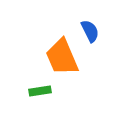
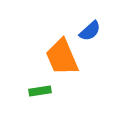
blue semicircle: rotated 75 degrees clockwise
